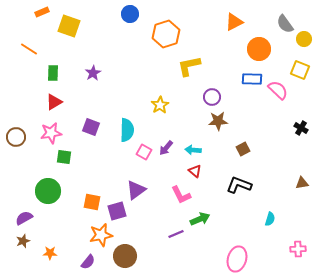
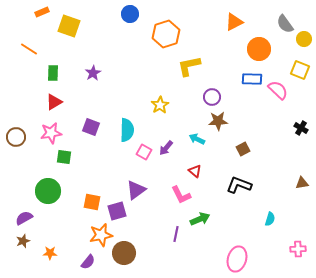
cyan arrow at (193, 150): moved 4 px right, 11 px up; rotated 21 degrees clockwise
purple line at (176, 234): rotated 56 degrees counterclockwise
brown circle at (125, 256): moved 1 px left, 3 px up
